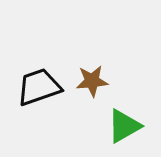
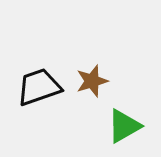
brown star: rotated 12 degrees counterclockwise
